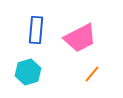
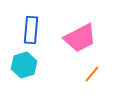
blue rectangle: moved 5 px left
cyan hexagon: moved 4 px left, 7 px up
